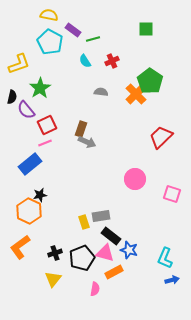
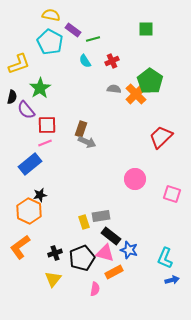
yellow semicircle: moved 2 px right
gray semicircle: moved 13 px right, 3 px up
red square: rotated 24 degrees clockwise
